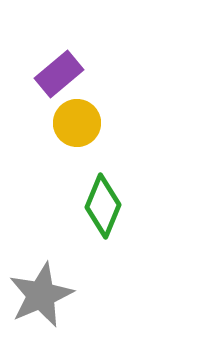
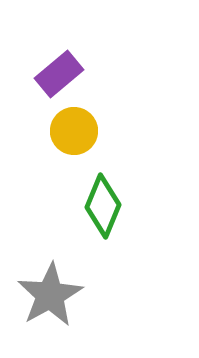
yellow circle: moved 3 px left, 8 px down
gray star: moved 9 px right; rotated 6 degrees counterclockwise
